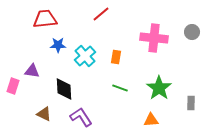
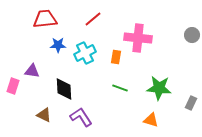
red line: moved 8 px left, 5 px down
gray circle: moved 3 px down
pink cross: moved 16 px left
cyan cross: moved 3 px up; rotated 15 degrees clockwise
green star: rotated 30 degrees counterclockwise
gray rectangle: rotated 24 degrees clockwise
brown triangle: moved 1 px down
orange triangle: rotated 21 degrees clockwise
